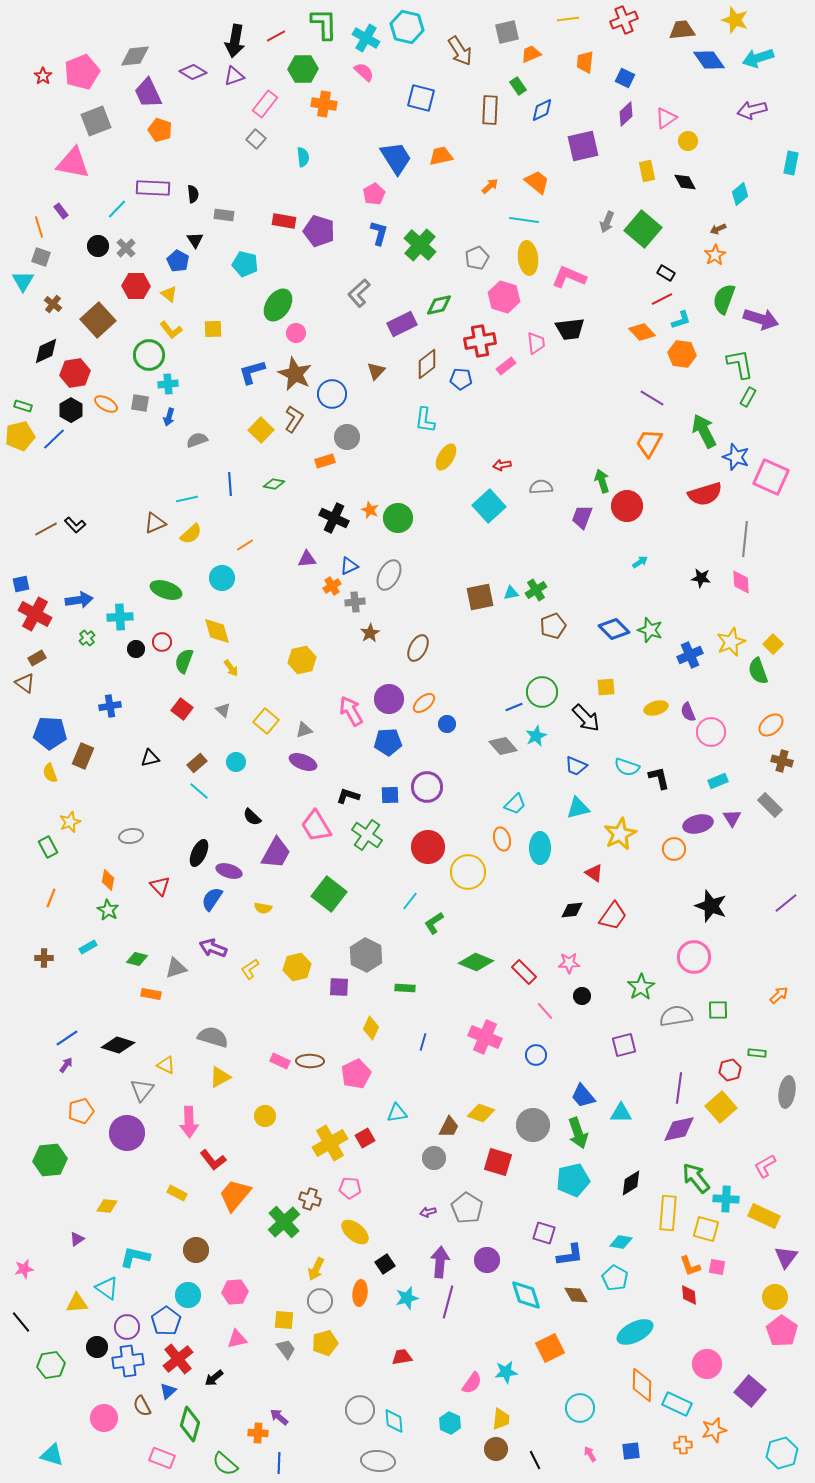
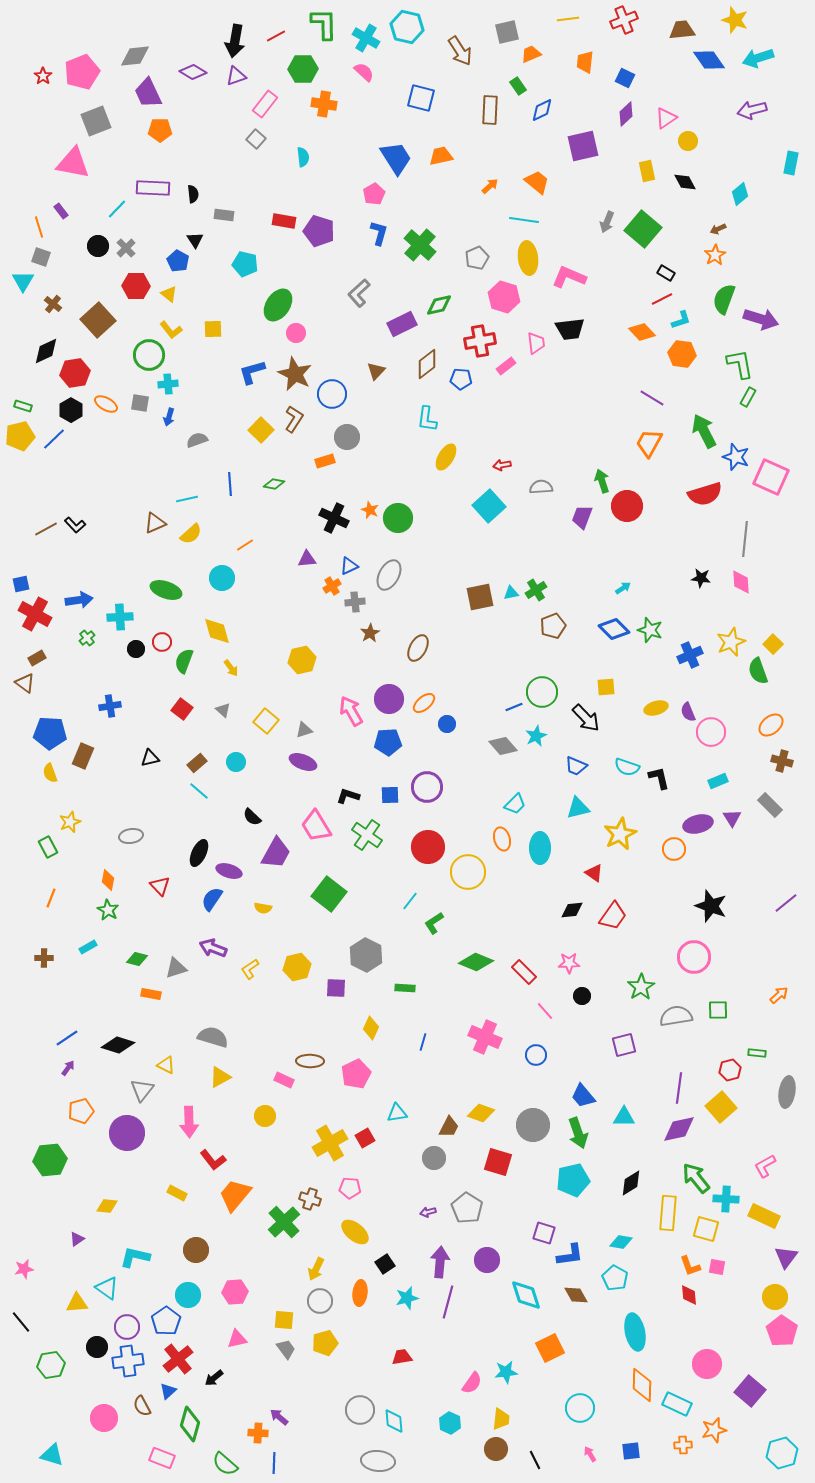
purple triangle at (234, 76): moved 2 px right
orange pentagon at (160, 130): rotated 20 degrees counterclockwise
cyan L-shape at (425, 420): moved 2 px right, 1 px up
cyan arrow at (640, 562): moved 17 px left, 26 px down
purple square at (339, 987): moved 3 px left, 1 px down
pink rectangle at (280, 1061): moved 4 px right, 19 px down
purple arrow at (66, 1065): moved 2 px right, 3 px down
cyan triangle at (621, 1113): moved 3 px right, 4 px down
cyan ellipse at (635, 1332): rotated 75 degrees counterclockwise
blue line at (279, 1463): moved 5 px left
